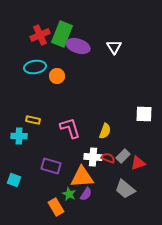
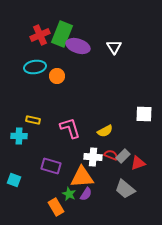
yellow semicircle: rotated 42 degrees clockwise
red semicircle: moved 3 px right, 3 px up
